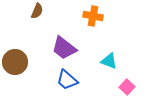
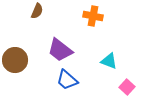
purple trapezoid: moved 4 px left, 2 px down
brown circle: moved 2 px up
